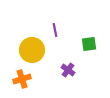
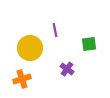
yellow circle: moved 2 px left, 2 px up
purple cross: moved 1 px left, 1 px up
